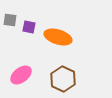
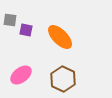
purple square: moved 3 px left, 3 px down
orange ellipse: moved 2 px right; rotated 28 degrees clockwise
